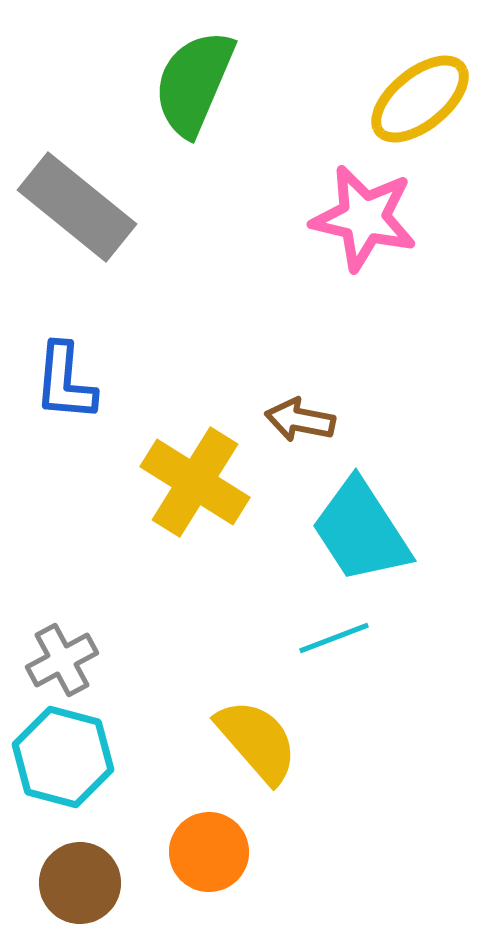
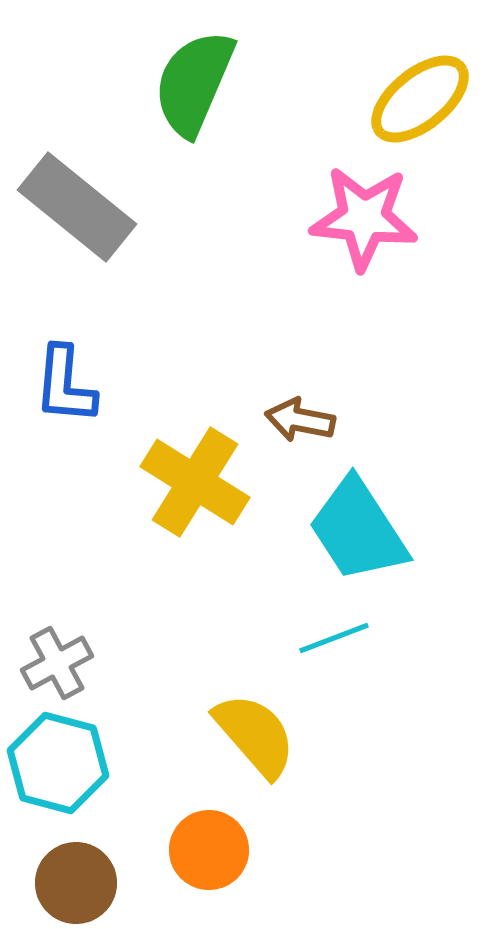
pink star: rotated 7 degrees counterclockwise
blue L-shape: moved 3 px down
cyan trapezoid: moved 3 px left, 1 px up
gray cross: moved 5 px left, 3 px down
yellow semicircle: moved 2 px left, 6 px up
cyan hexagon: moved 5 px left, 6 px down
orange circle: moved 2 px up
brown circle: moved 4 px left
